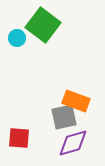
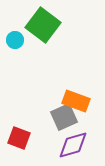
cyan circle: moved 2 px left, 2 px down
gray square: rotated 12 degrees counterclockwise
red square: rotated 15 degrees clockwise
purple diamond: moved 2 px down
